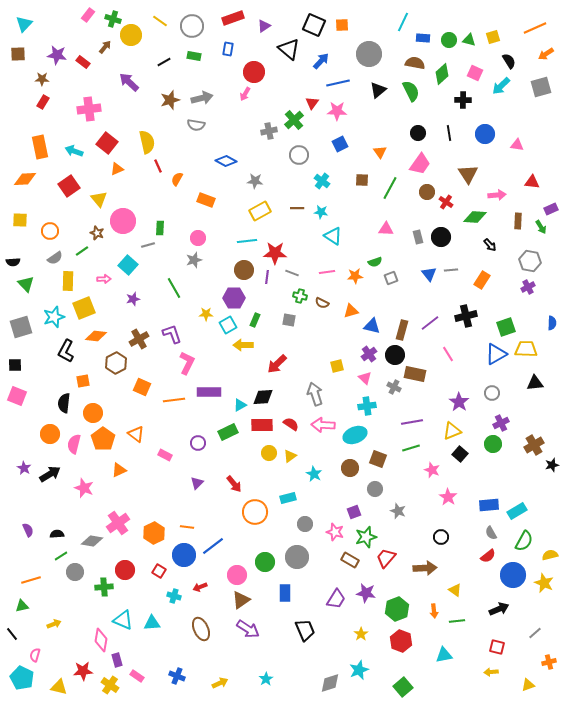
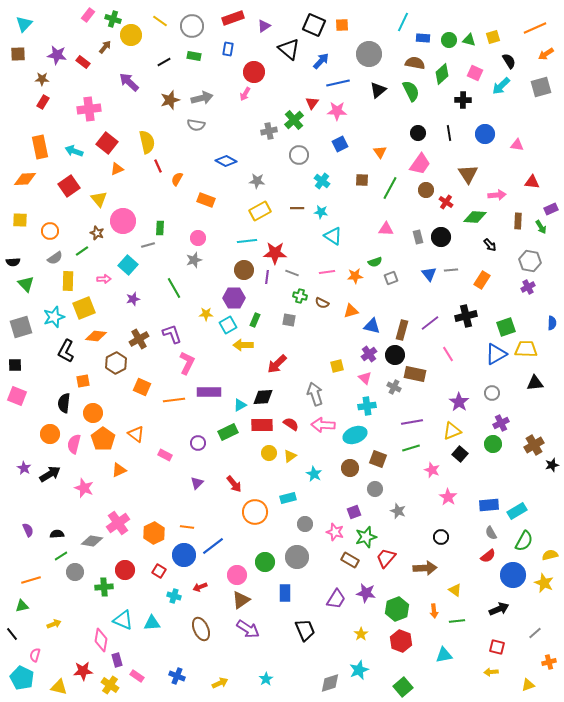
gray star at (255, 181): moved 2 px right
brown circle at (427, 192): moved 1 px left, 2 px up
